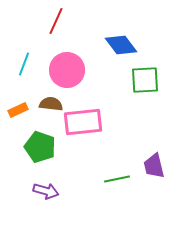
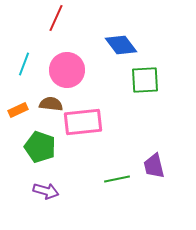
red line: moved 3 px up
